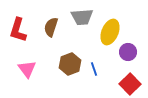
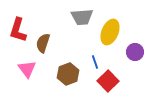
brown semicircle: moved 8 px left, 16 px down
purple circle: moved 7 px right
brown hexagon: moved 2 px left, 10 px down
blue line: moved 1 px right, 7 px up
red square: moved 22 px left, 3 px up
